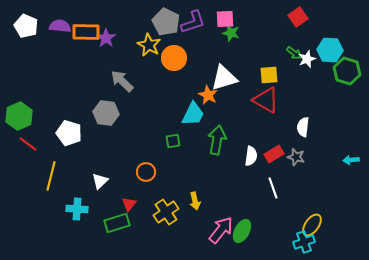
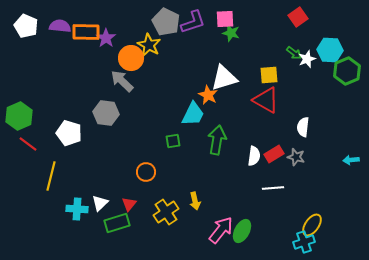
orange circle at (174, 58): moved 43 px left
green hexagon at (347, 71): rotated 20 degrees clockwise
white semicircle at (251, 156): moved 3 px right
white triangle at (100, 181): moved 22 px down
white line at (273, 188): rotated 75 degrees counterclockwise
